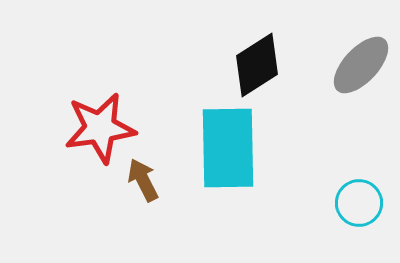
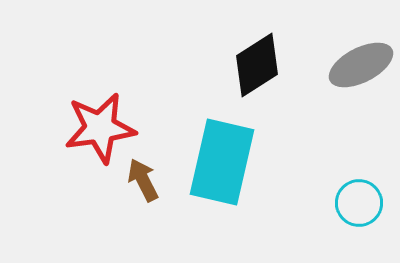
gray ellipse: rotated 20 degrees clockwise
cyan rectangle: moved 6 px left, 14 px down; rotated 14 degrees clockwise
